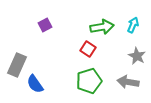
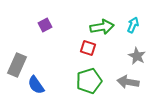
red square: moved 1 px up; rotated 14 degrees counterclockwise
blue semicircle: moved 1 px right, 1 px down
